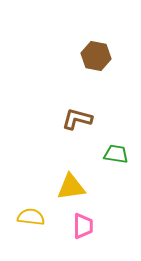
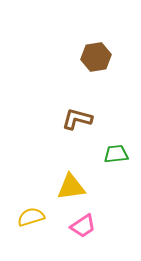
brown hexagon: moved 1 px down; rotated 20 degrees counterclockwise
green trapezoid: rotated 15 degrees counterclockwise
yellow semicircle: rotated 24 degrees counterclockwise
pink trapezoid: rotated 56 degrees clockwise
